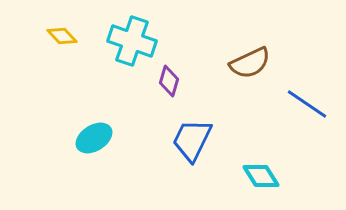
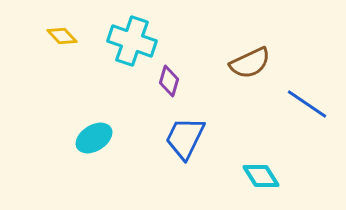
blue trapezoid: moved 7 px left, 2 px up
